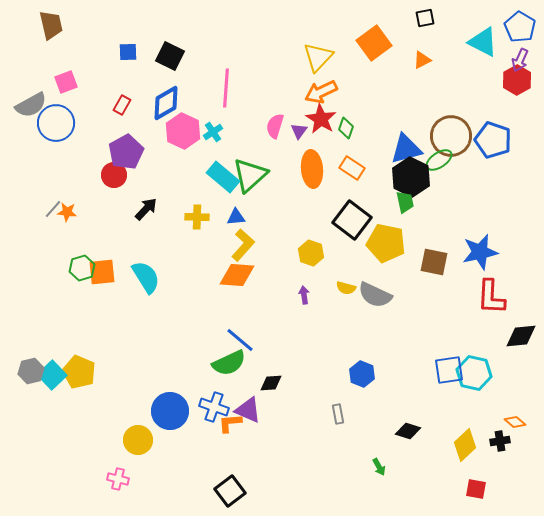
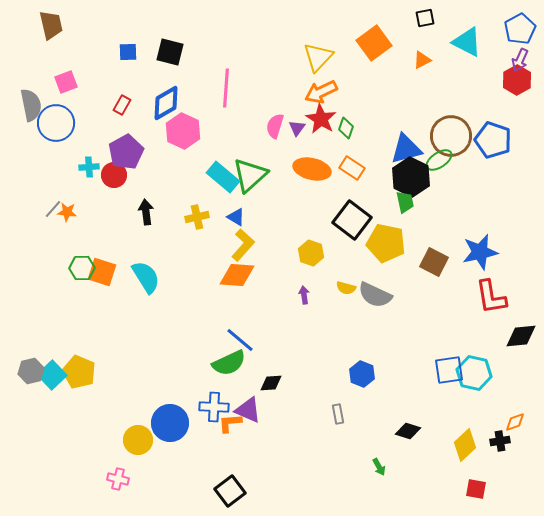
blue pentagon at (520, 27): moved 2 px down; rotated 12 degrees clockwise
cyan triangle at (483, 42): moved 16 px left
black square at (170, 56): moved 4 px up; rotated 12 degrees counterclockwise
gray semicircle at (31, 105): rotated 72 degrees counterclockwise
purple triangle at (299, 131): moved 2 px left, 3 px up
cyan cross at (213, 132): moved 124 px left, 35 px down; rotated 30 degrees clockwise
orange ellipse at (312, 169): rotated 72 degrees counterclockwise
black arrow at (146, 209): moved 3 px down; rotated 50 degrees counterclockwise
yellow cross at (197, 217): rotated 15 degrees counterclockwise
blue triangle at (236, 217): rotated 36 degrees clockwise
brown square at (434, 262): rotated 16 degrees clockwise
green hexagon at (82, 268): rotated 15 degrees clockwise
orange square at (102, 272): rotated 24 degrees clockwise
red L-shape at (491, 297): rotated 12 degrees counterclockwise
blue cross at (214, 407): rotated 16 degrees counterclockwise
blue circle at (170, 411): moved 12 px down
orange diamond at (515, 422): rotated 60 degrees counterclockwise
